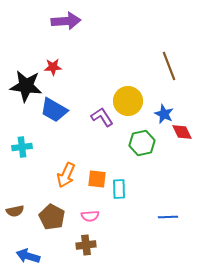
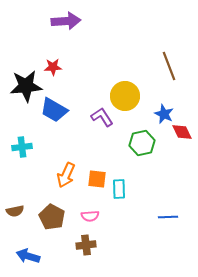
black star: rotated 12 degrees counterclockwise
yellow circle: moved 3 px left, 5 px up
